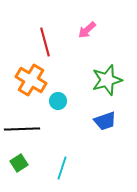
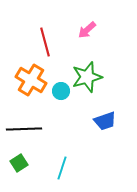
green star: moved 20 px left, 3 px up
cyan circle: moved 3 px right, 10 px up
black line: moved 2 px right
